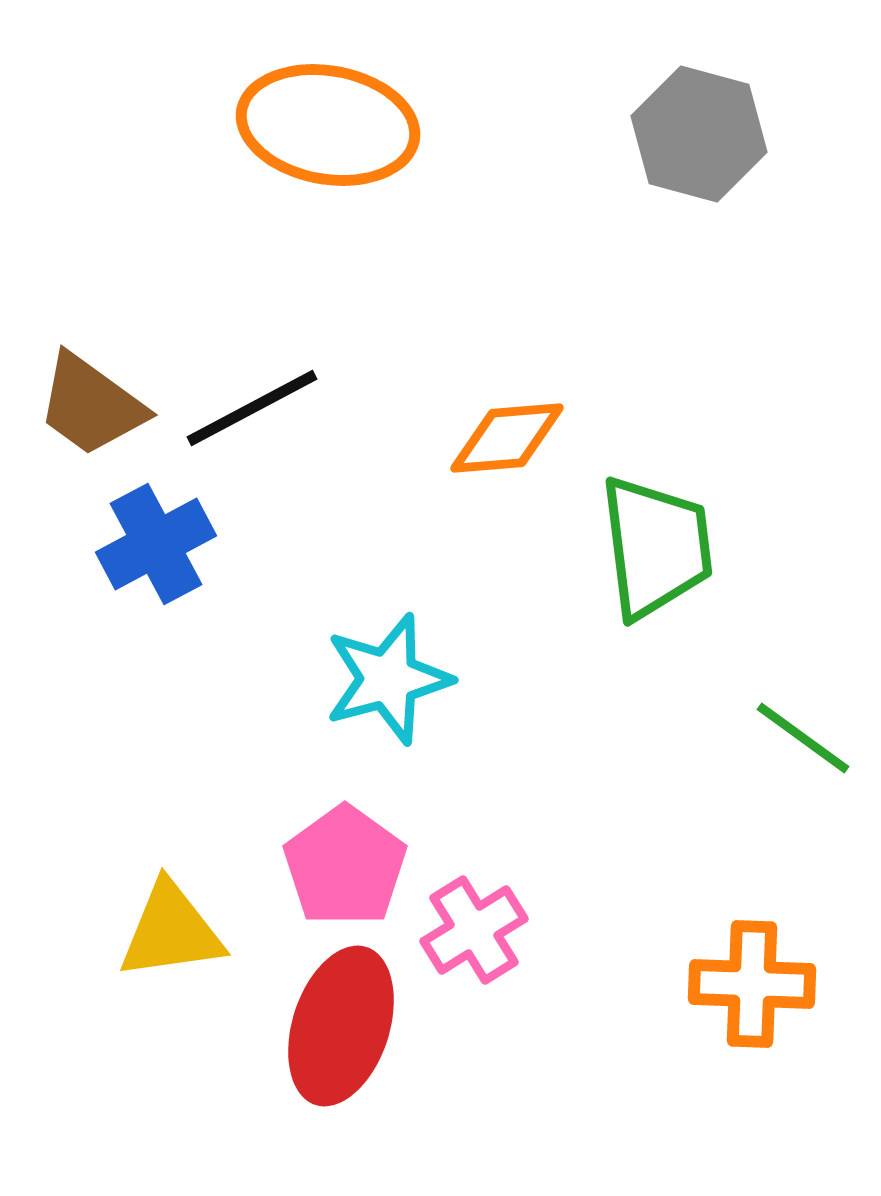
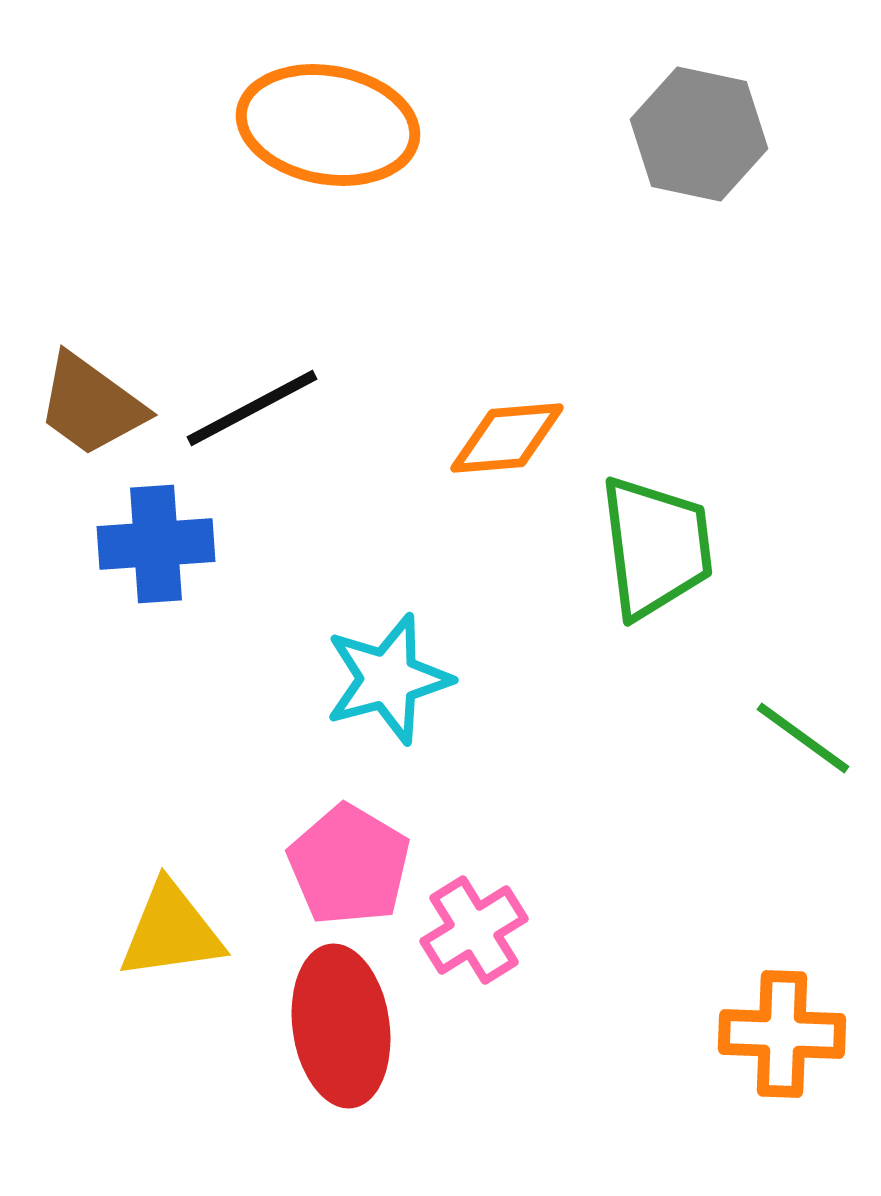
gray hexagon: rotated 3 degrees counterclockwise
blue cross: rotated 24 degrees clockwise
pink pentagon: moved 4 px right, 1 px up; rotated 5 degrees counterclockwise
orange cross: moved 30 px right, 50 px down
red ellipse: rotated 26 degrees counterclockwise
